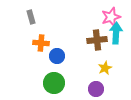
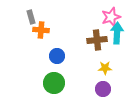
cyan arrow: moved 1 px right
orange cross: moved 13 px up
yellow star: rotated 24 degrees clockwise
purple circle: moved 7 px right
